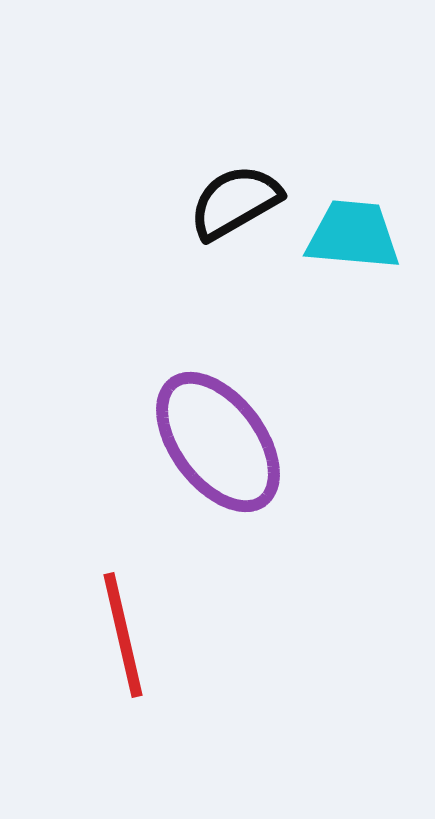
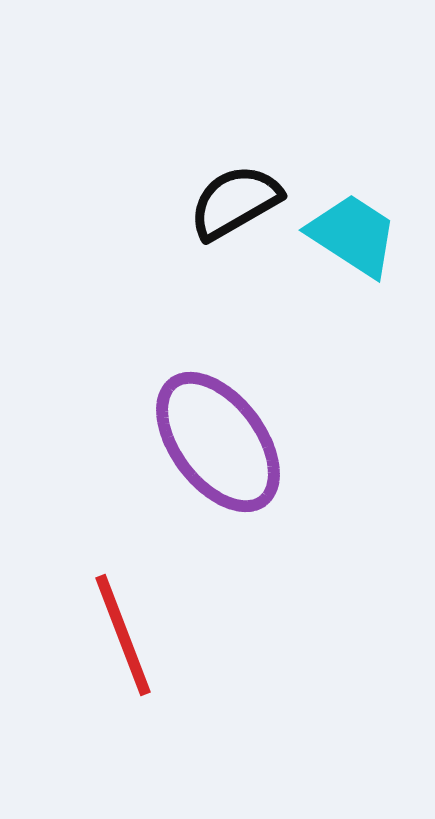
cyan trapezoid: rotated 28 degrees clockwise
red line: rotated 8 degrees counterclockwise
